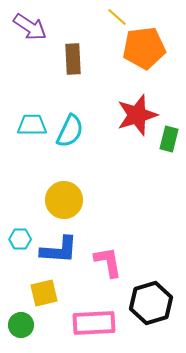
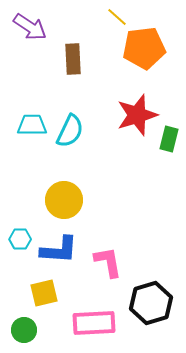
green circle: moved 3 px right, 5 px down
